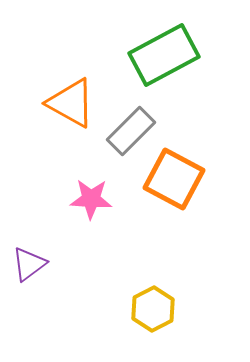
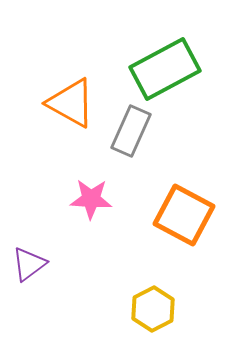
green rectangle: moved 1 px right, 14 px down
gray rectangle: rotated 21 degrees counterclockwise
orange square: moved 10 px right, 36 px down
